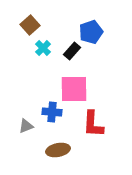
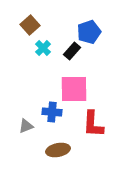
blue pentagon: moved 2 px left
